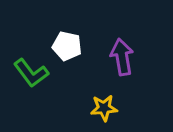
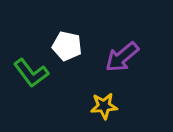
purple arrow: rotated 120 degrees counterclockwise
yellow star: moved 2 px up
